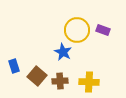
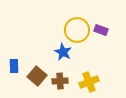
purple rectangle: moved 2 px left
blue rectangle: rotated 16 degrees clockwise
yellow cross: rotated 24 degrees counterclockwise
